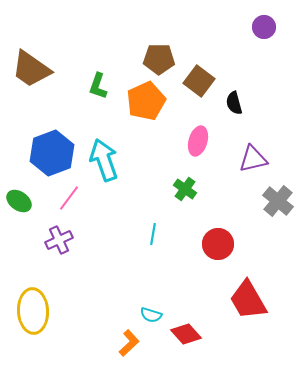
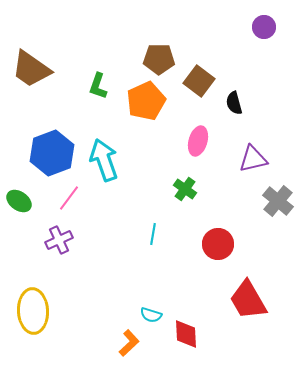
red diamond: rotated 40 degrees clockwise
